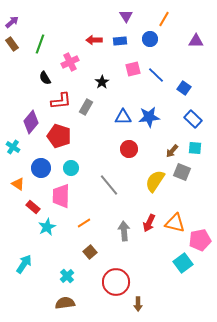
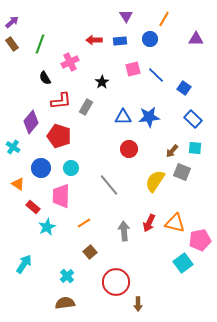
purple triangle at (196, 41): moved 2 px up
